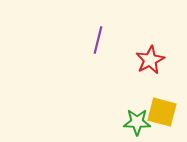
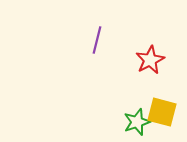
purple line: moved 1 px left
green star: rotated 20 degrees counterclockwise
